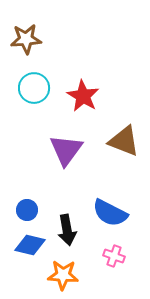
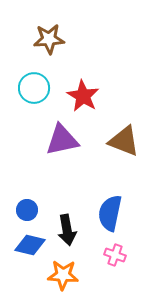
brown star: moved 23 px right
purple triangle: moved 4 px left, 10 px up; rotated 42 degrees clockwise
blue semicircle: rotated 75 degrees clockwise
pink cross: moved 1 px right, 1 px up
